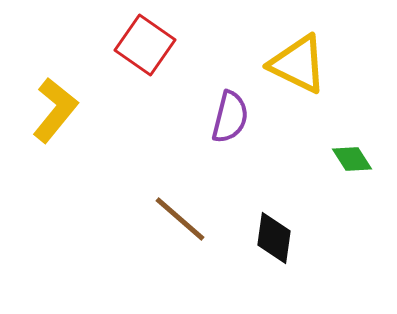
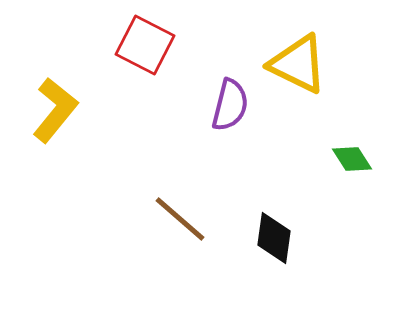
red square: rotated 8 degrees counterclockwise
purple semicircle: moved 12 px up
